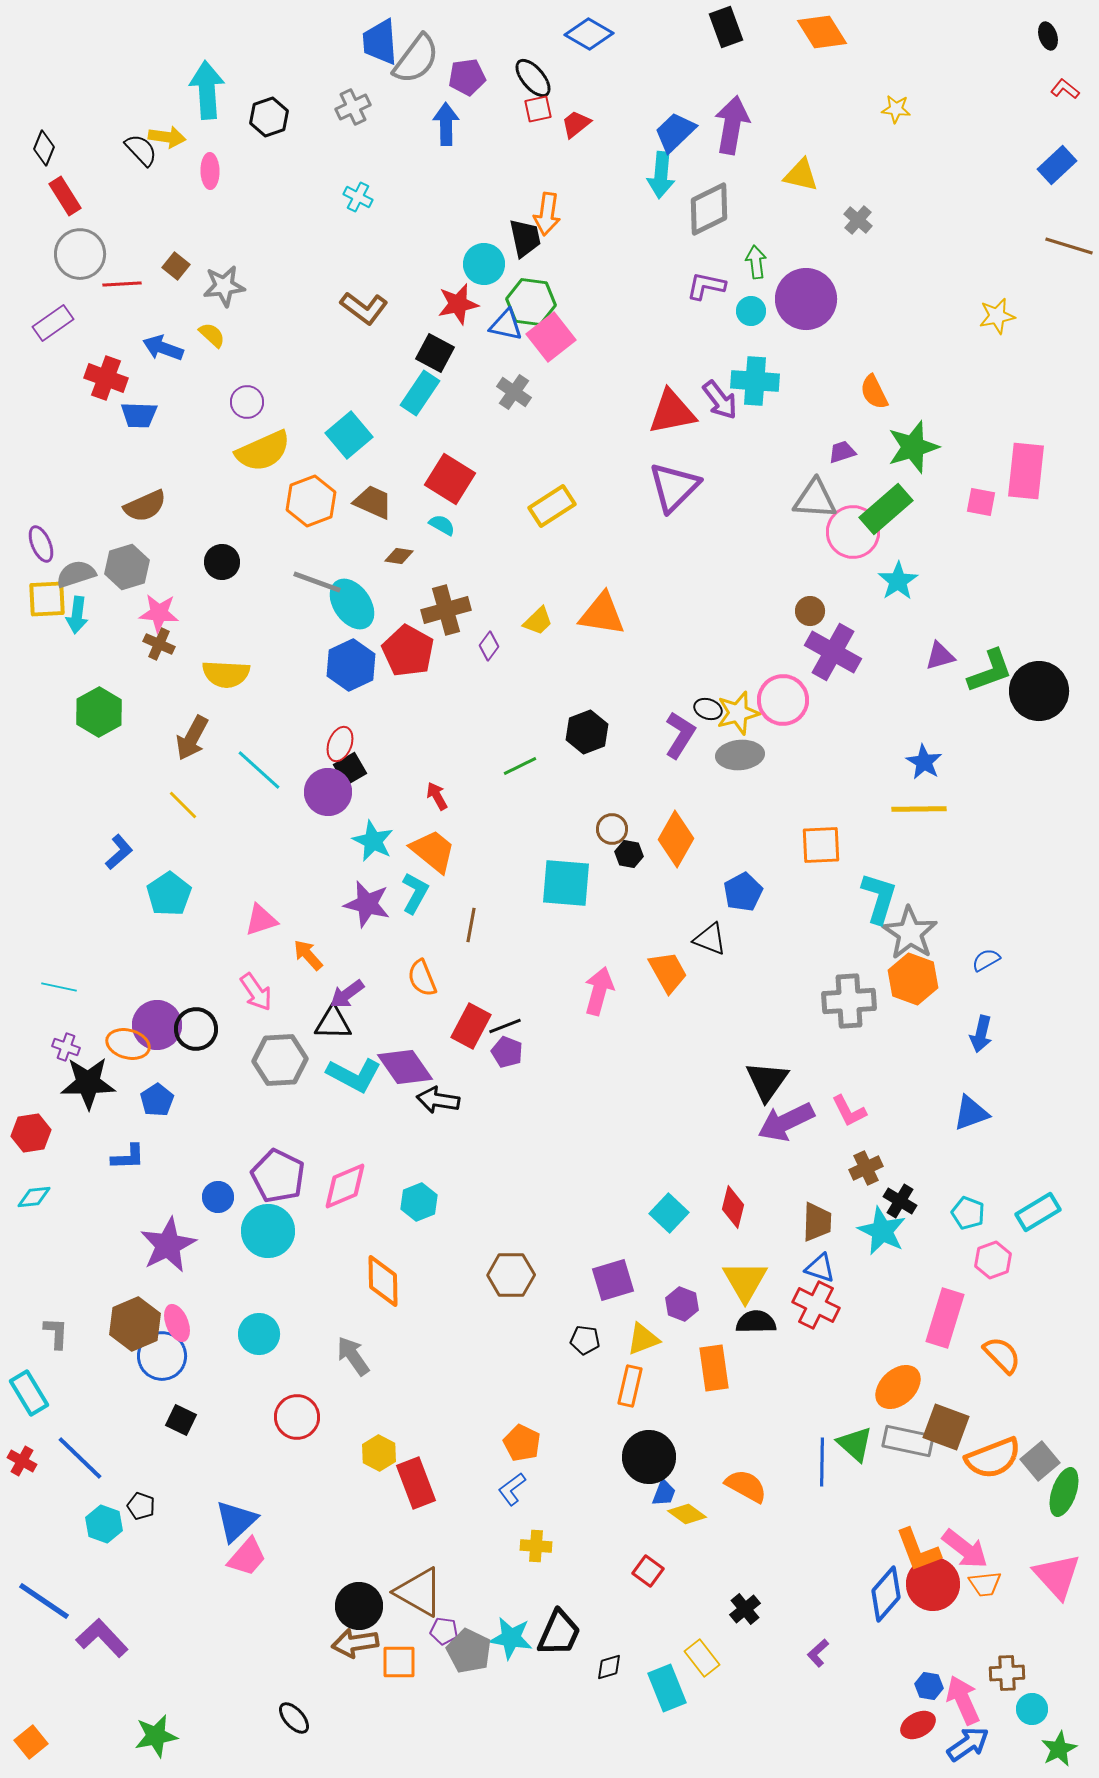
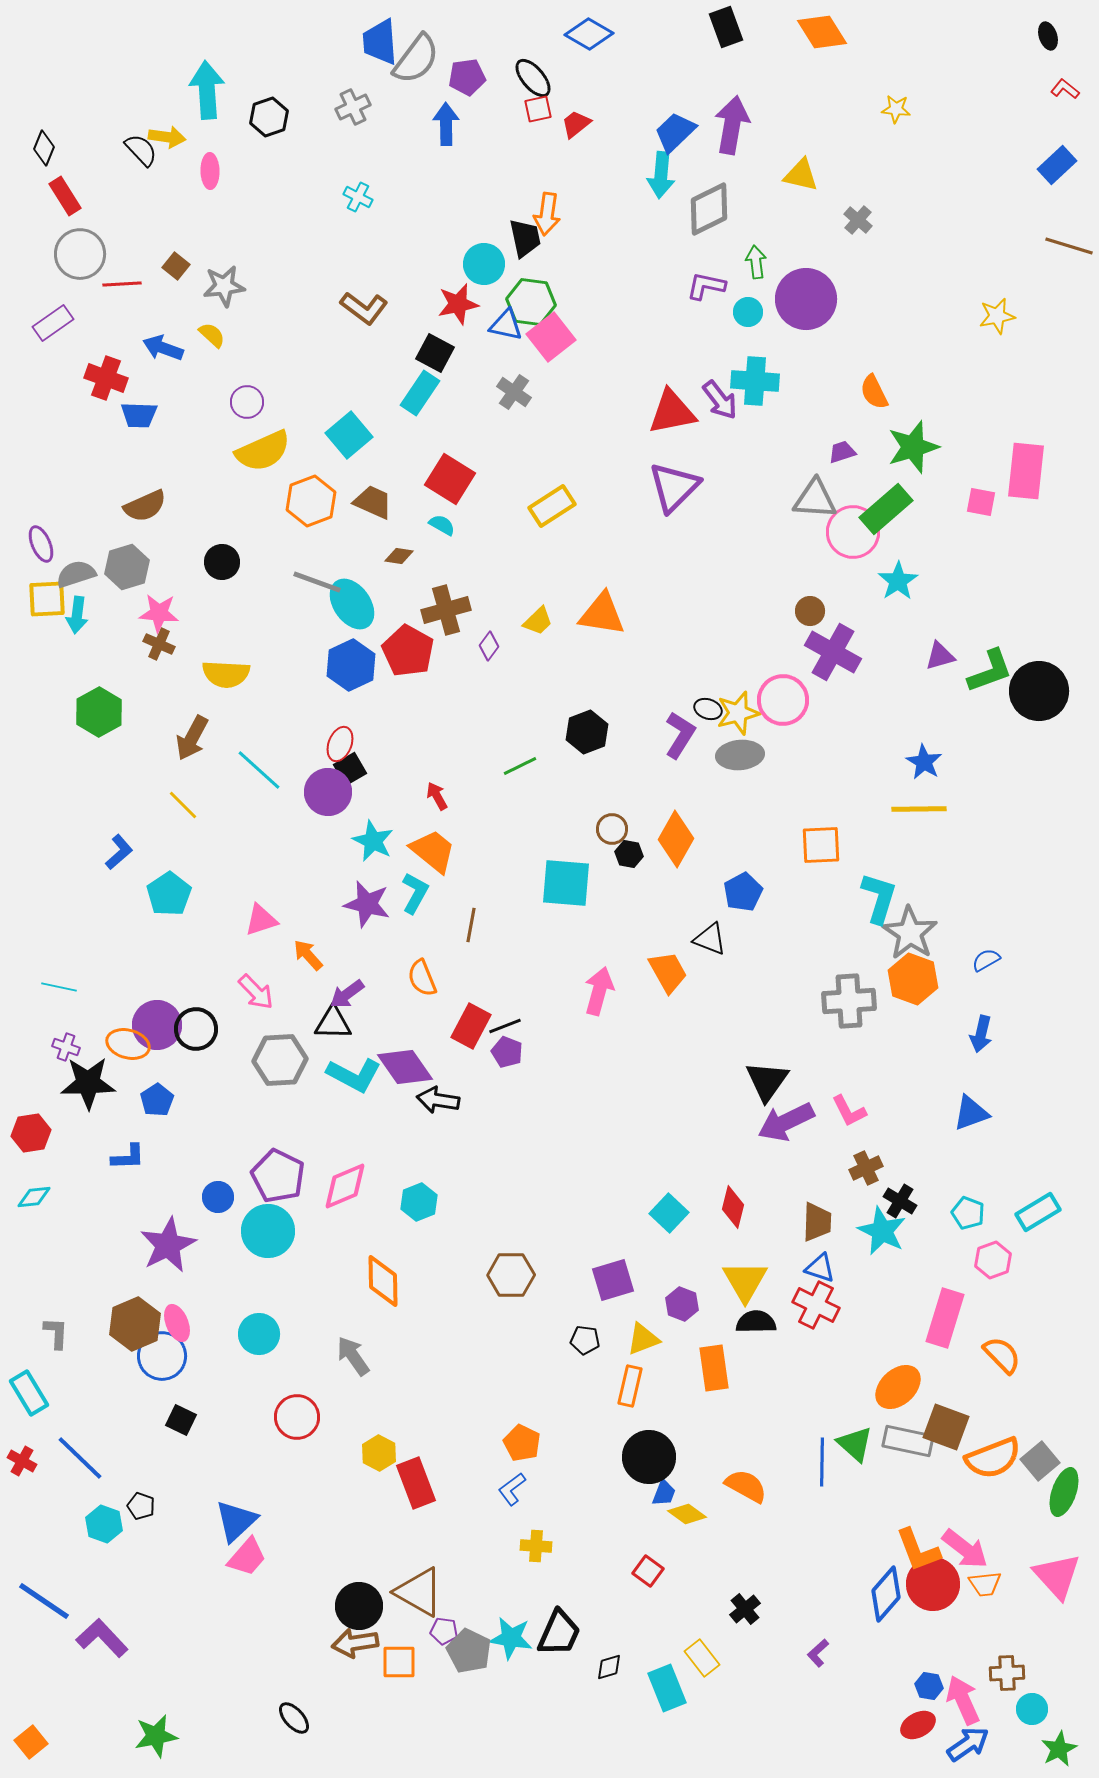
cyan circle at (751, 311): moved 3 px left, 1 px down
pink arrow at (256, 992): rotated 9 degrees counterclockwise
